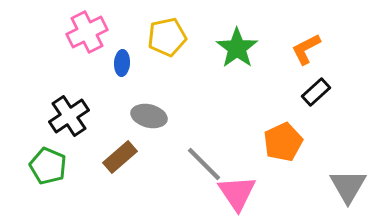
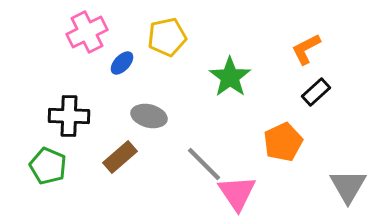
green star: moved 7 px left, 29 px down
blue ellipse: rotated 40 degrees clockwise
black cross: rotated 36 degrees clockwise
